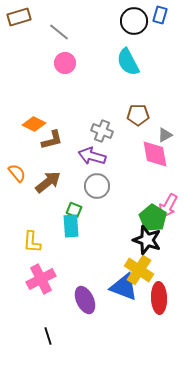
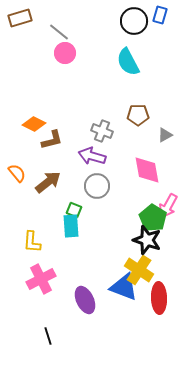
brown rectangle: moved 1 px right, 1 px down
pink circle: moved 10 px up
pink diamond: moved 8 px left, 16 px down
